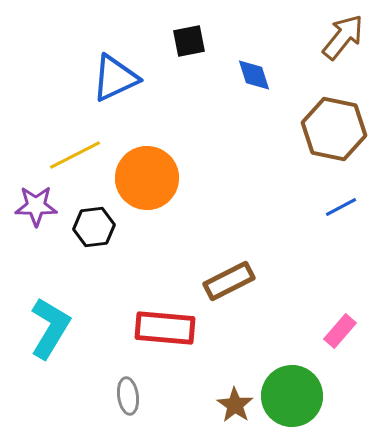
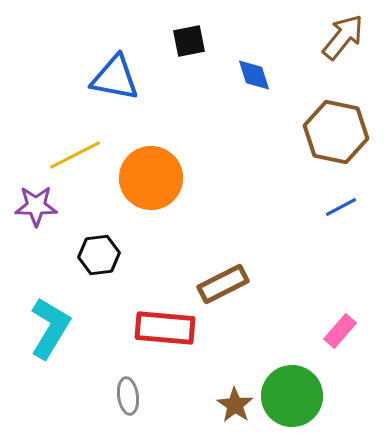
blue triangle: rotated 36 degrees clockwise
brown hexagon: moved 2 px right, 3 px down
orange circle: moved 4 px right
black hexagon: moved 5 px right, 28 px down
brown rectangle: moved 6 px left, 3 px down
